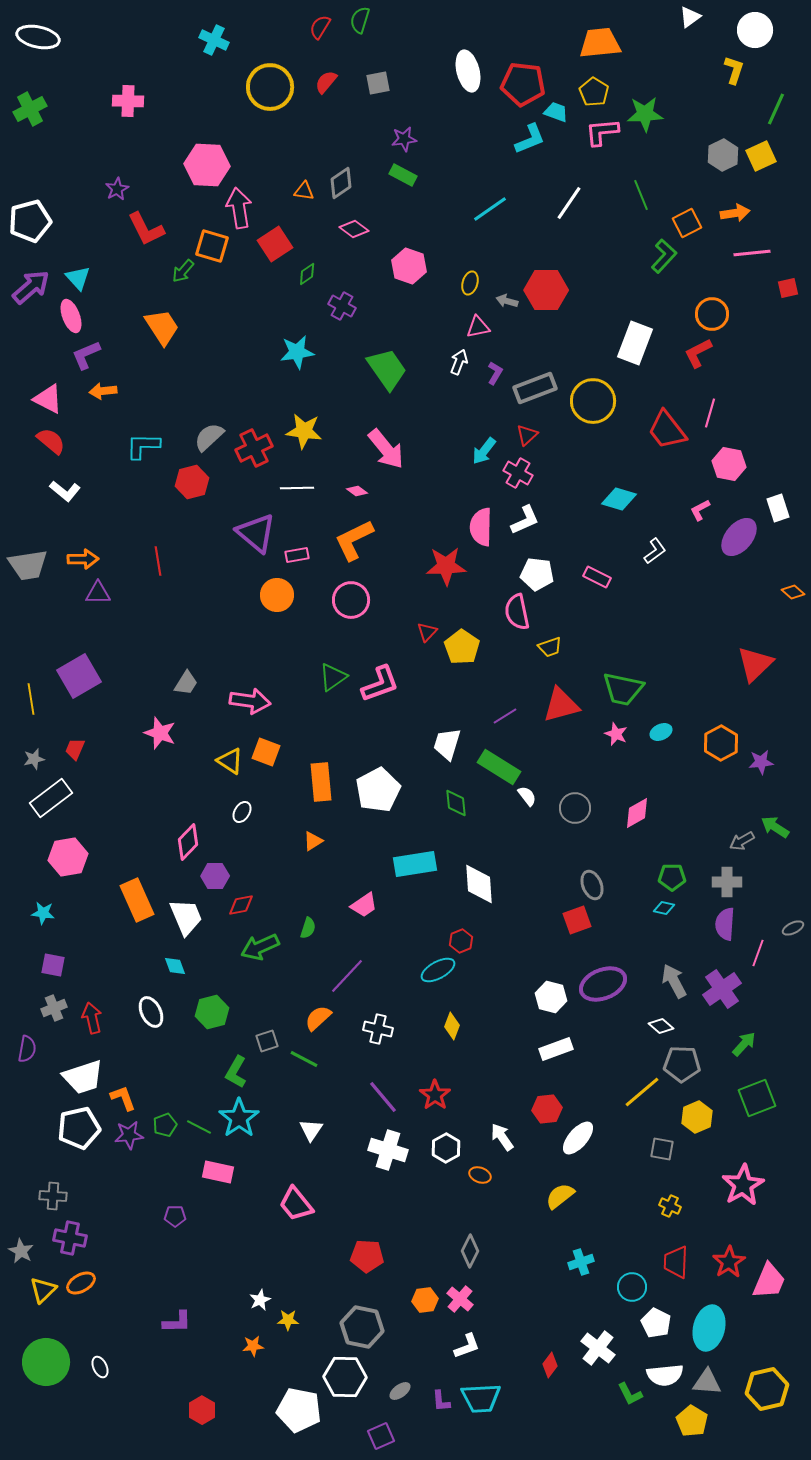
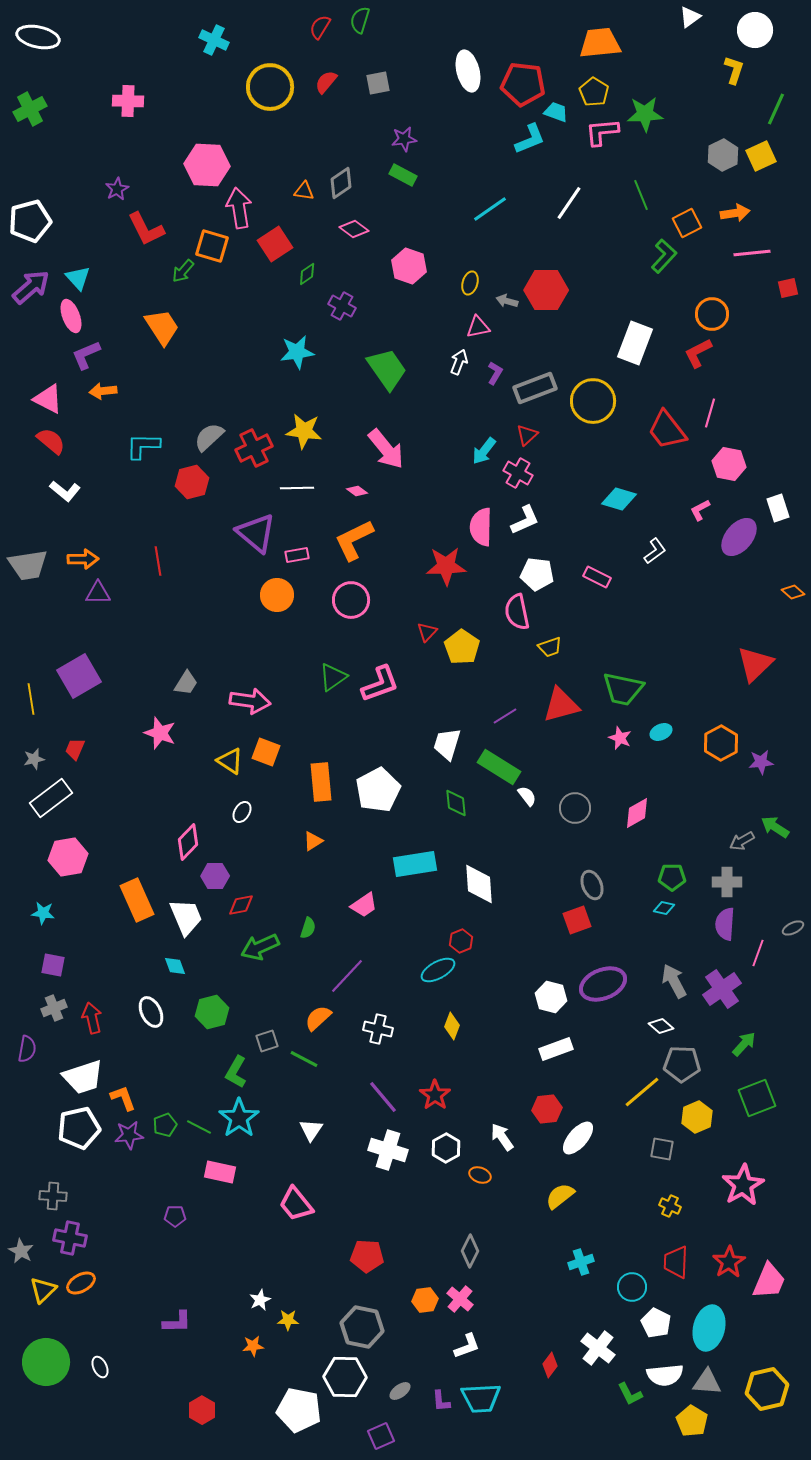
pink star at (616, 734): moved 4 px right, 4 px down
pink rectangle at (218, 1172): moved 2 px right
